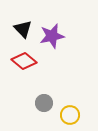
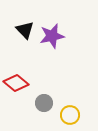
black triangle: moved 2 px right, 1 px down
red diamond: moved 8 px left, 22 px down
